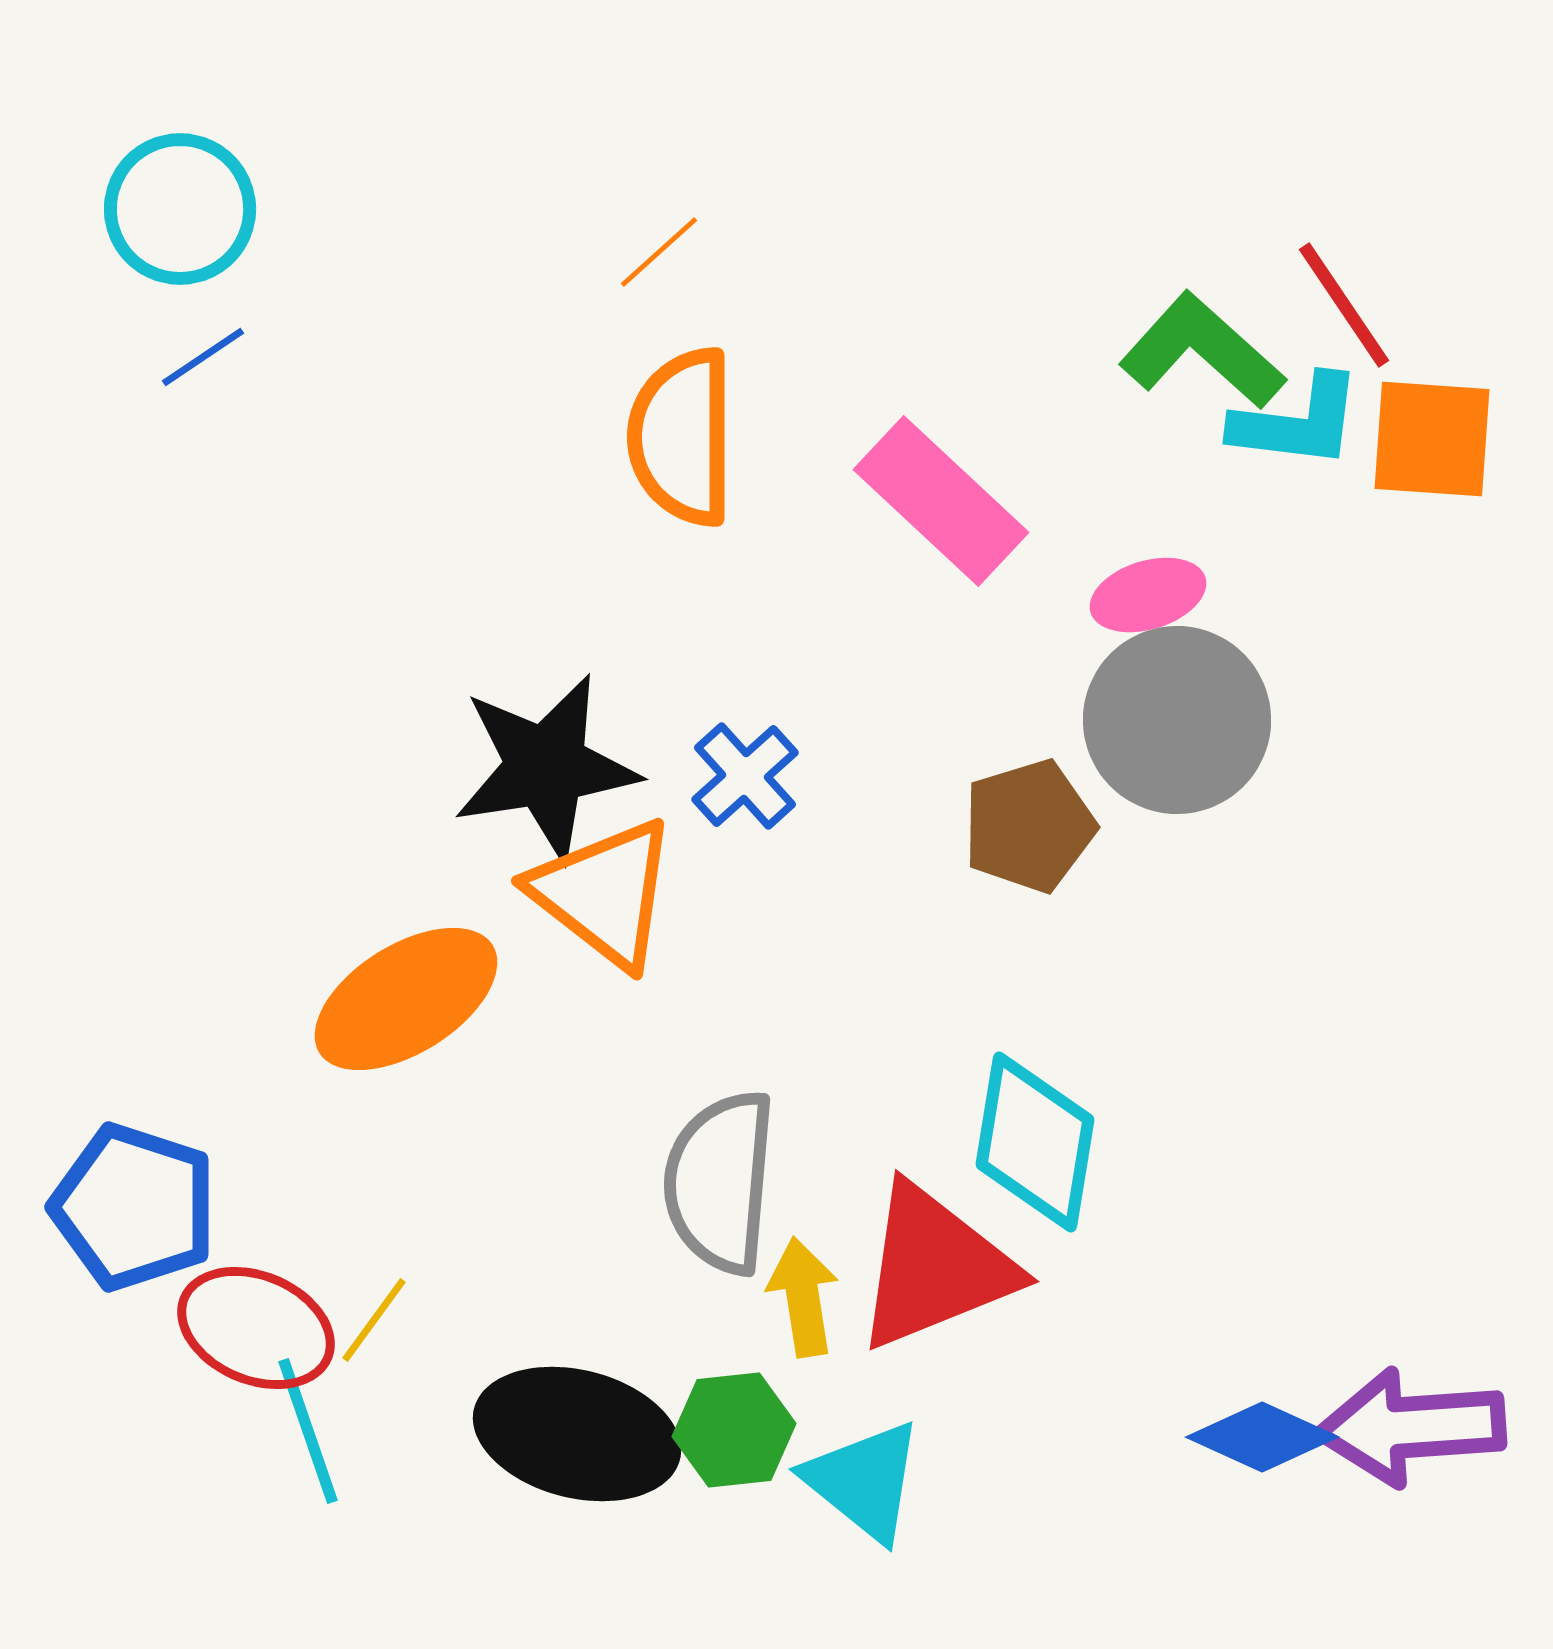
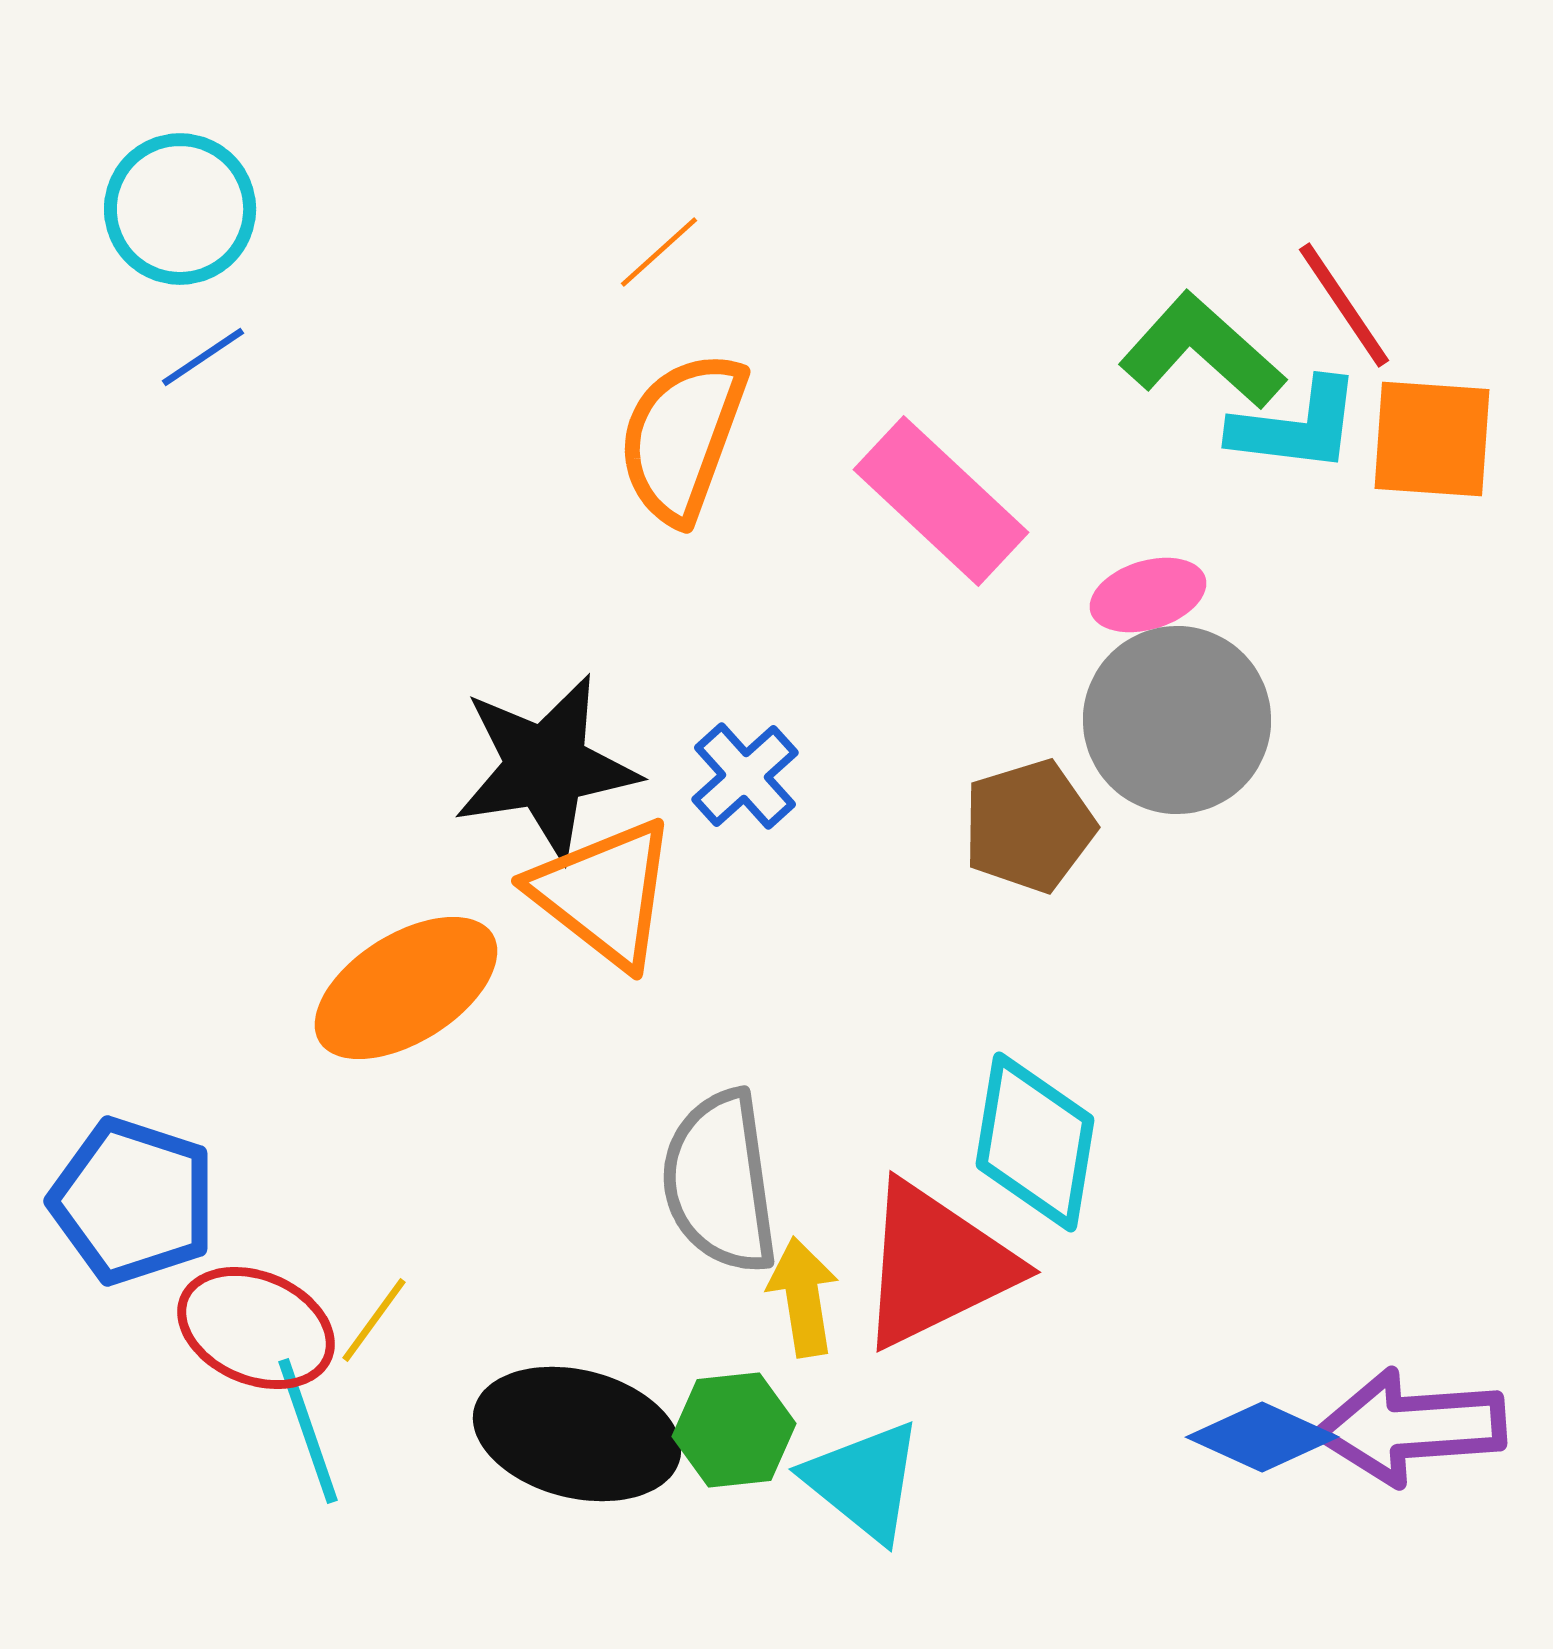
cyan L-shape: moved 1 px left, 4 px down
orange semicircle: rotated 20 degrees clockwise
orange ellipse: moved 11 px up
gray semicircle: rotated 13 degrees counterclockwise
blue pentagon: moved 1 px left, 6 px up
red triangle: moved 1 px right, 2 px up; rotated 4 degrees counterclockwise
